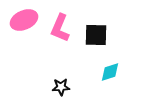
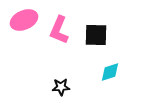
pink L-shape: moved 1 px left, 2 px down
